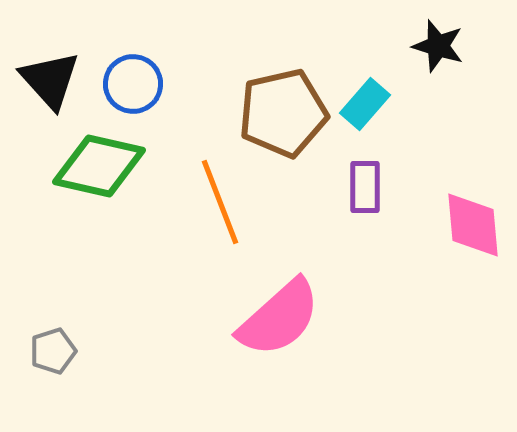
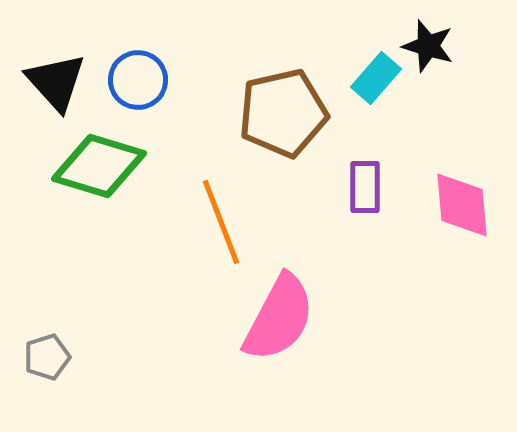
black star: moved 10 px left
black triangle: moved 6 px right, 2 px down
blue circle: moved 5 px right, 4 px up
cyan rectangle: moved 11 px right, 26 px up
green diamond: rotated 4 degrees clockwise
orange line: moved 1 px right, 20 px down
pink diamond: moved 11 px left, 20 px up
pink semicircle: rotated 20 degrees counterclockwise
gray pentagon: moved 6 px left, 6 px down
